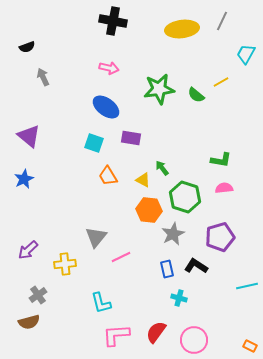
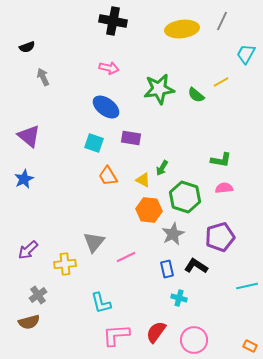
green arrow: rotated 112 degrees counterclockwise
gray triangle: moved 2 px left, 5 px down
pink line: moved 5 px right
